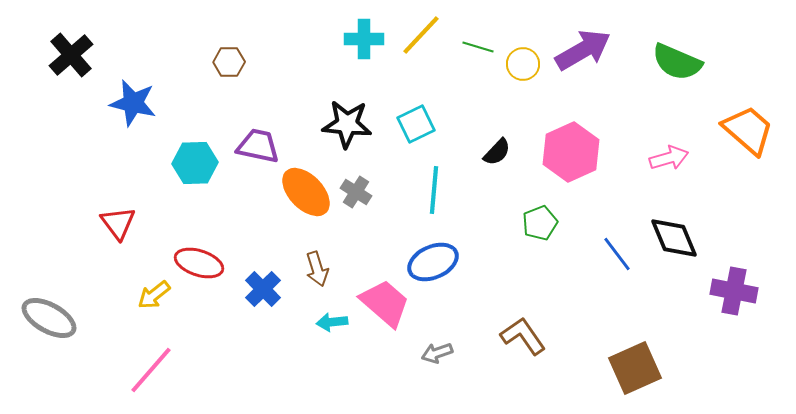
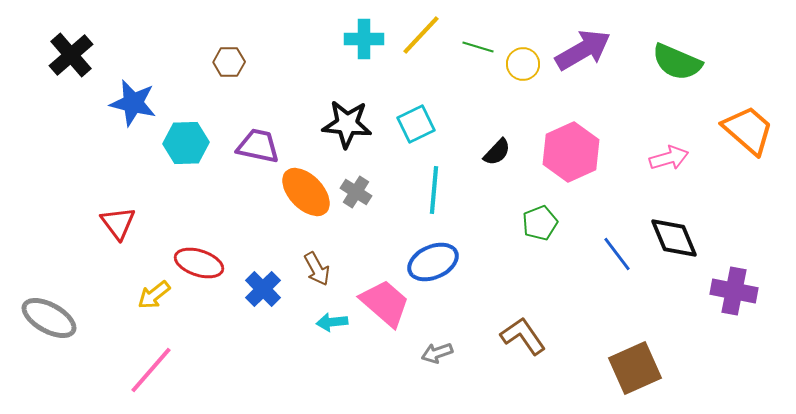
cyan hexagon: moved 9 px left, 20 px up
brown arrow: rotated 12 degrees counterclockwise
